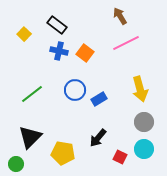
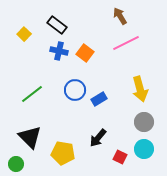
black triangle: rotated 30 degrees counterclockwise
